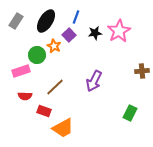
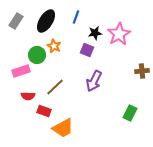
pink star: moved 3 px down
purple square: moved 18 px right, 15 px down; rotated 24 degrees counterclockwise
red semicircle: moved 3 px right
